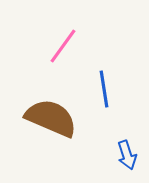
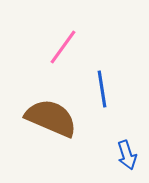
pink line: moved 1 px down
blue line: moved 2 px left
